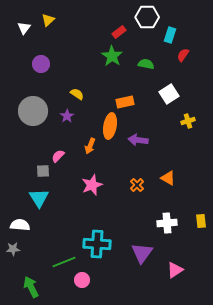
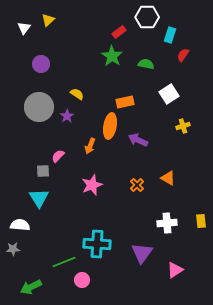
gray circle: moved 6 px right, 4 px up
yellow cross: moved 5 px left, 5 px down
purple arrow: rotated 18 degrees clockwise
green arrow: rotated 90 degrees counterclockwise
